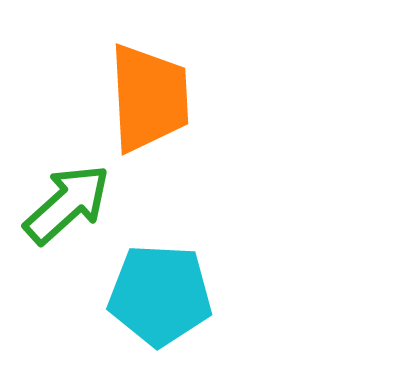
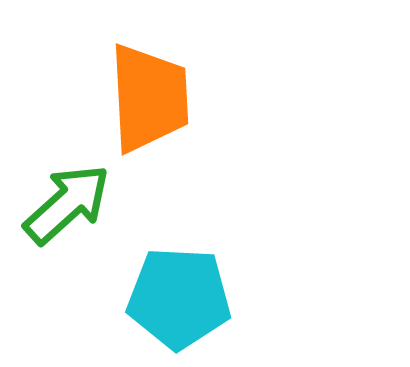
cyan pentagon: moved 19 px right, 3 px down
